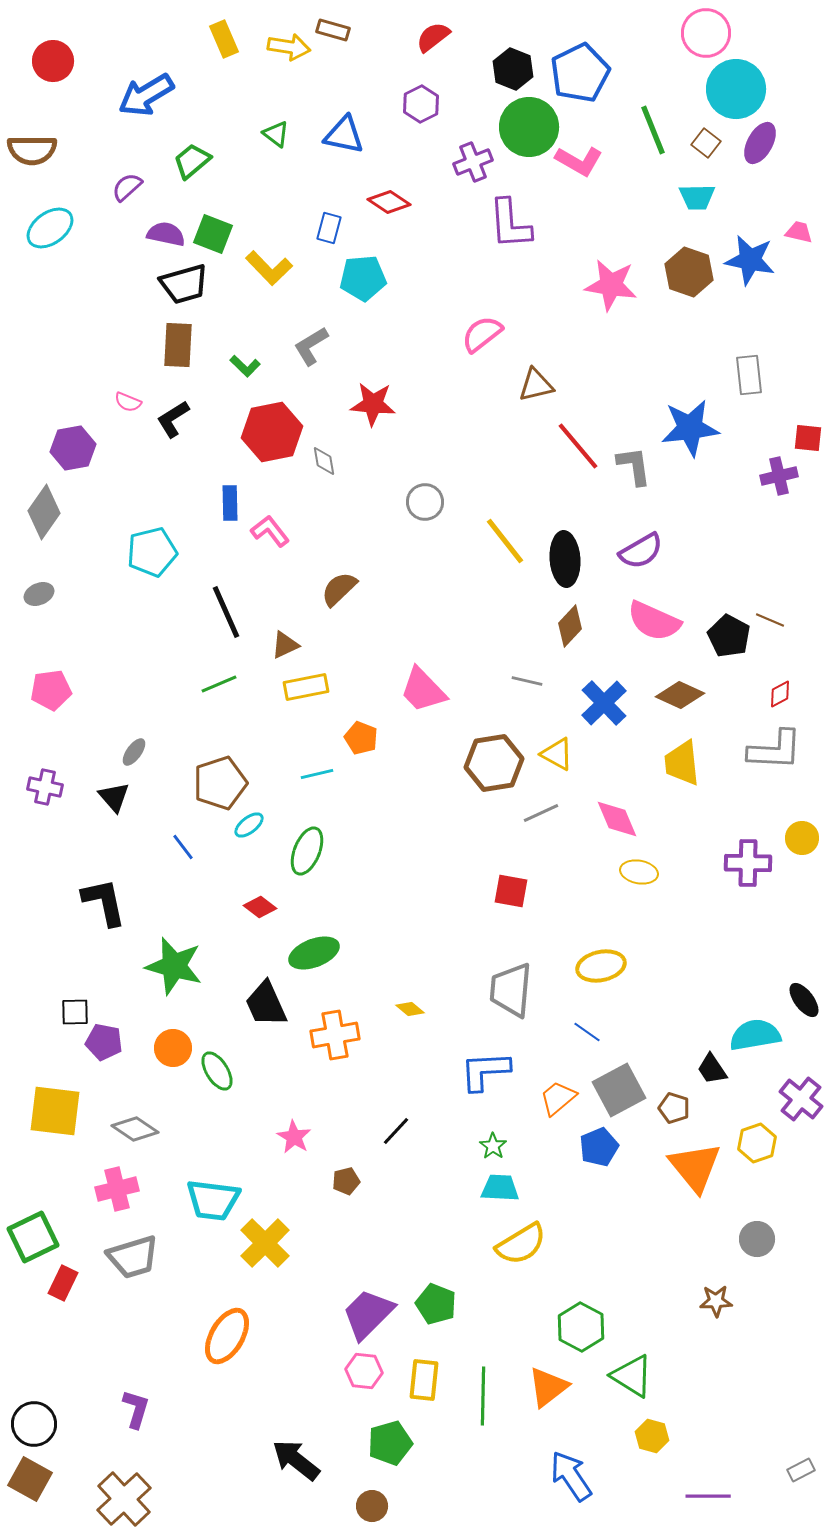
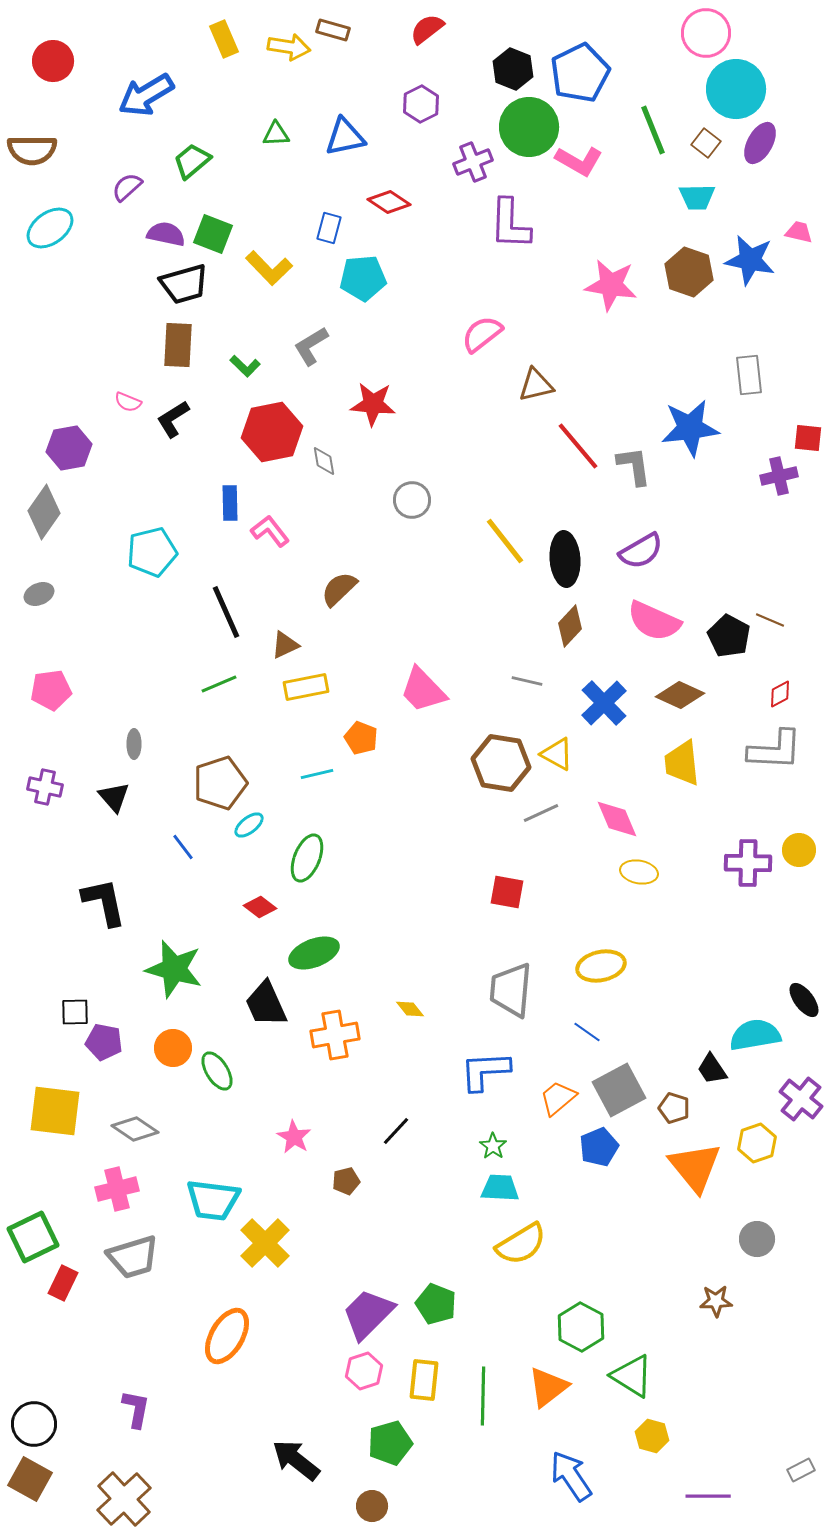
red semicircle at (433, 37): moved 6 px left, 8 px up
green triangle at (276, 134): rotated 40 degrees counterclockwise
blue triangle at (344, 135): moved 1 px right, 2 px down; rotated 24 degrees counterclockwise
purple L-shape at (510, 224): rotated 6 degrees clockwise
purple hexagon at (73, 448): moved 4 px left
gray circle at (425, 502): moved 13 px left, 2 px up
gray ellipse at (134, 752): moved 8 px up; rotated 36 degrees counterclockwise
brown hexagon at (494, 763): moved 7 px right; rotated 18 degrees clockwise
yellow circle at (802, 838): moved 3 px left, 12 px down
green ellipse at (307, 851): moved 7 px down
red square at (511, 891): moved 4 px left, 1 px down
green star at (174, 966): moved 3 px down
yellow diamond at (410, 1009): rotated 12 degrees clockwise
pink hexagon at (364, 1371): rotated 24 degrees counterclockwise
purple L-shape at (136, 1409): rotated 6 degrees counterclockwise
